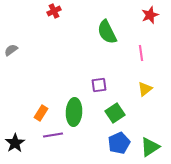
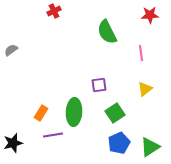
red star: rotated 18 degrees clockwise
black star: moved 2 px left; rotated 18 degrees clockwise
